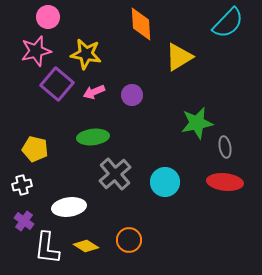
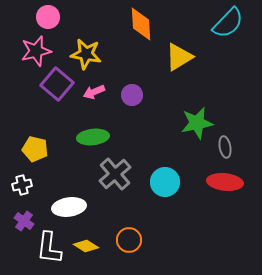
white L-shape: moved 2 px right
